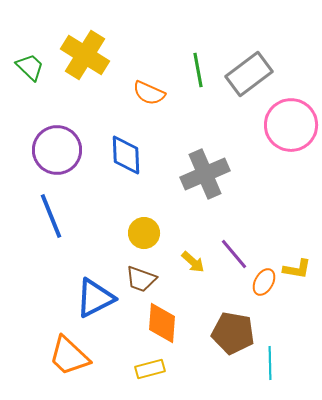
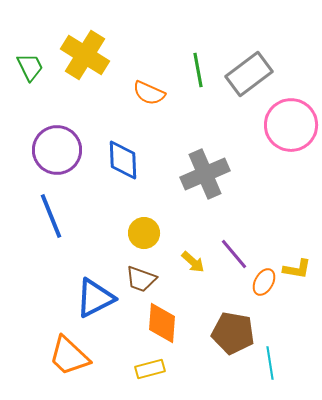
green trapezoid: rotated 20 degrees clockwise
blue diamond: moved 3 px left, 5 px down
cyan line: rotated 8 degrees counterclockwise
